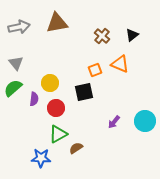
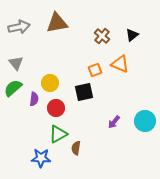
brown semicircle: rotated 48 degrees counterclockwise
